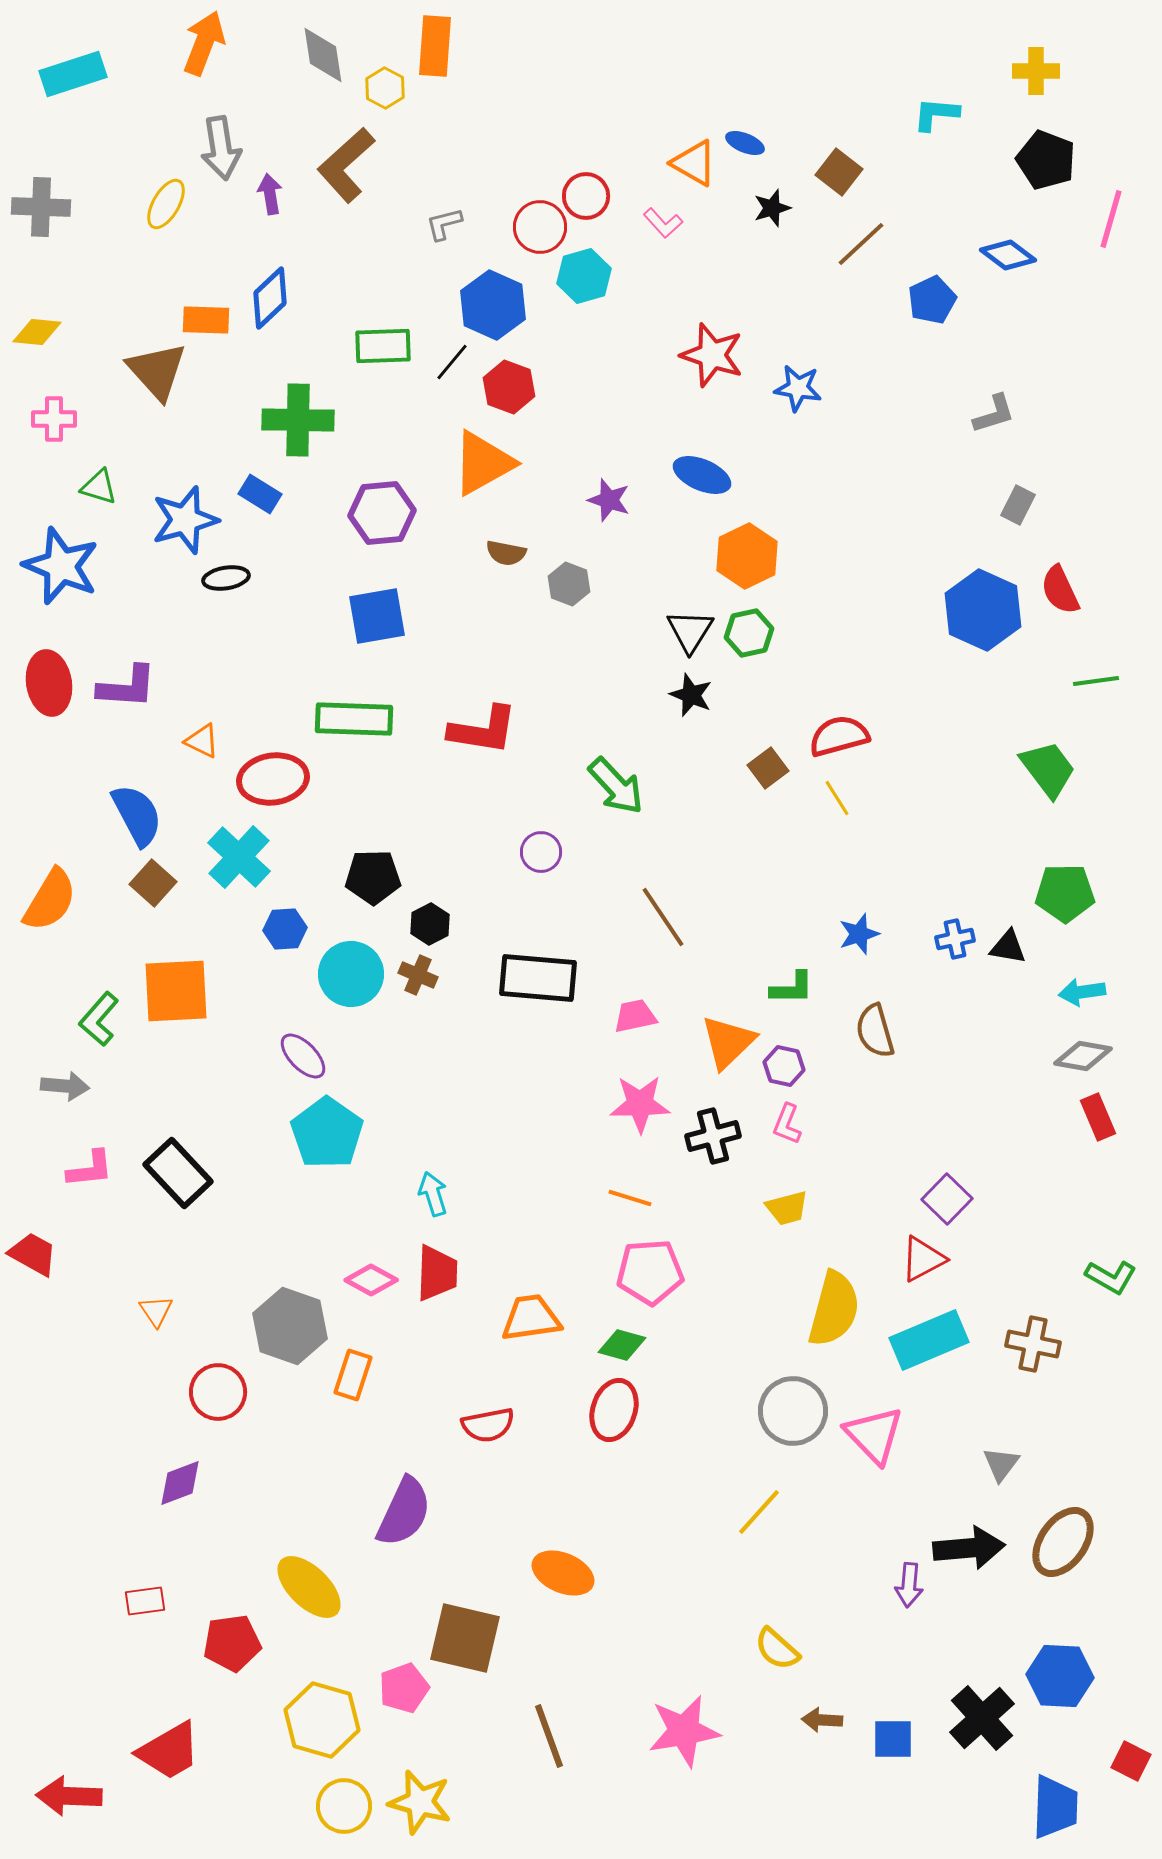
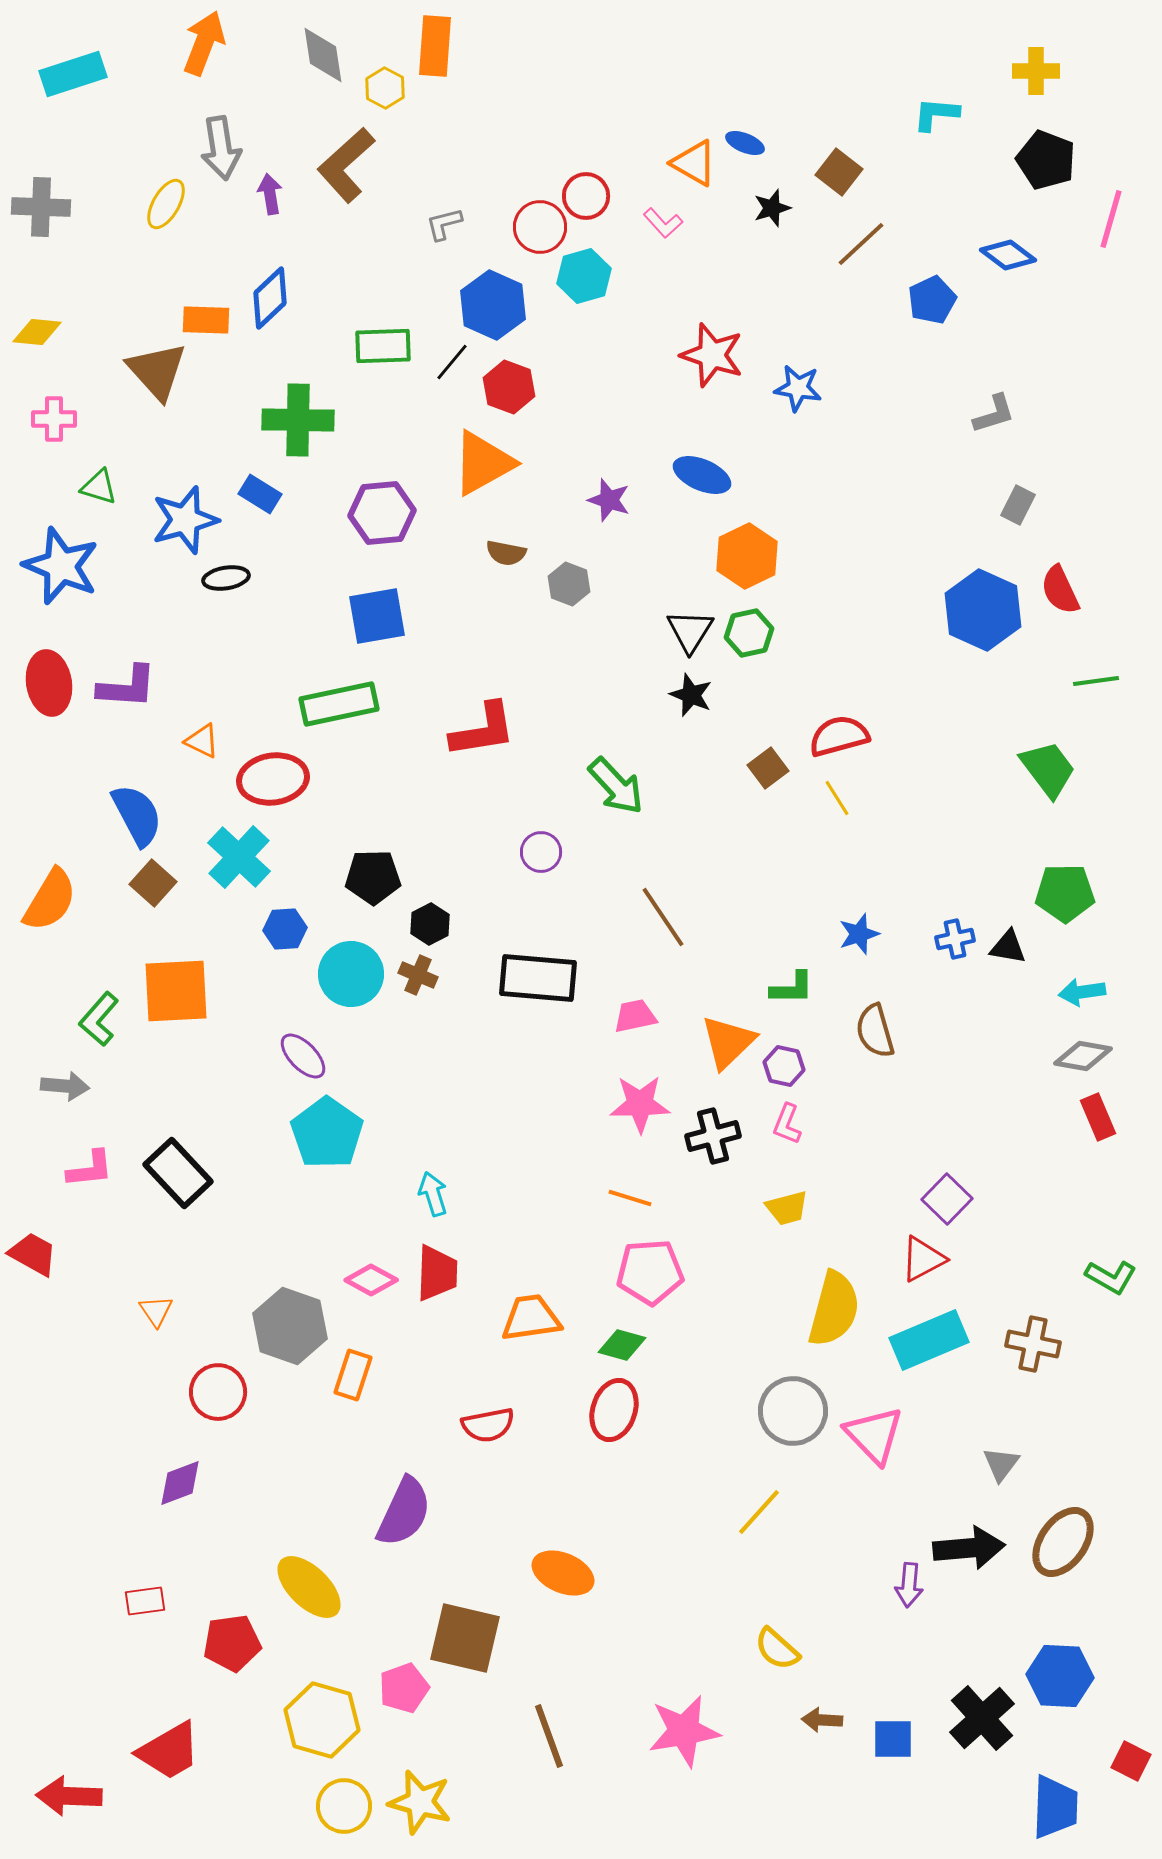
green rectangle at (354, 719): moved 15 px left, 15 px up; rotated 14 degrees counterclockwise
red L-shape at (483, 730): rotated 18 degrees counterclockwise
